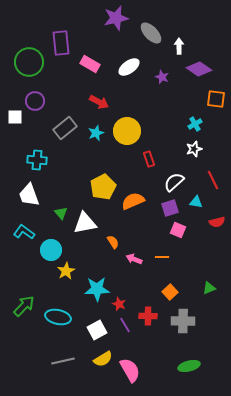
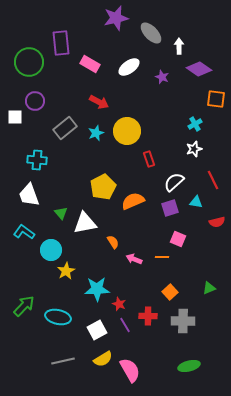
pink square at (178, 230): moved 9 px down
